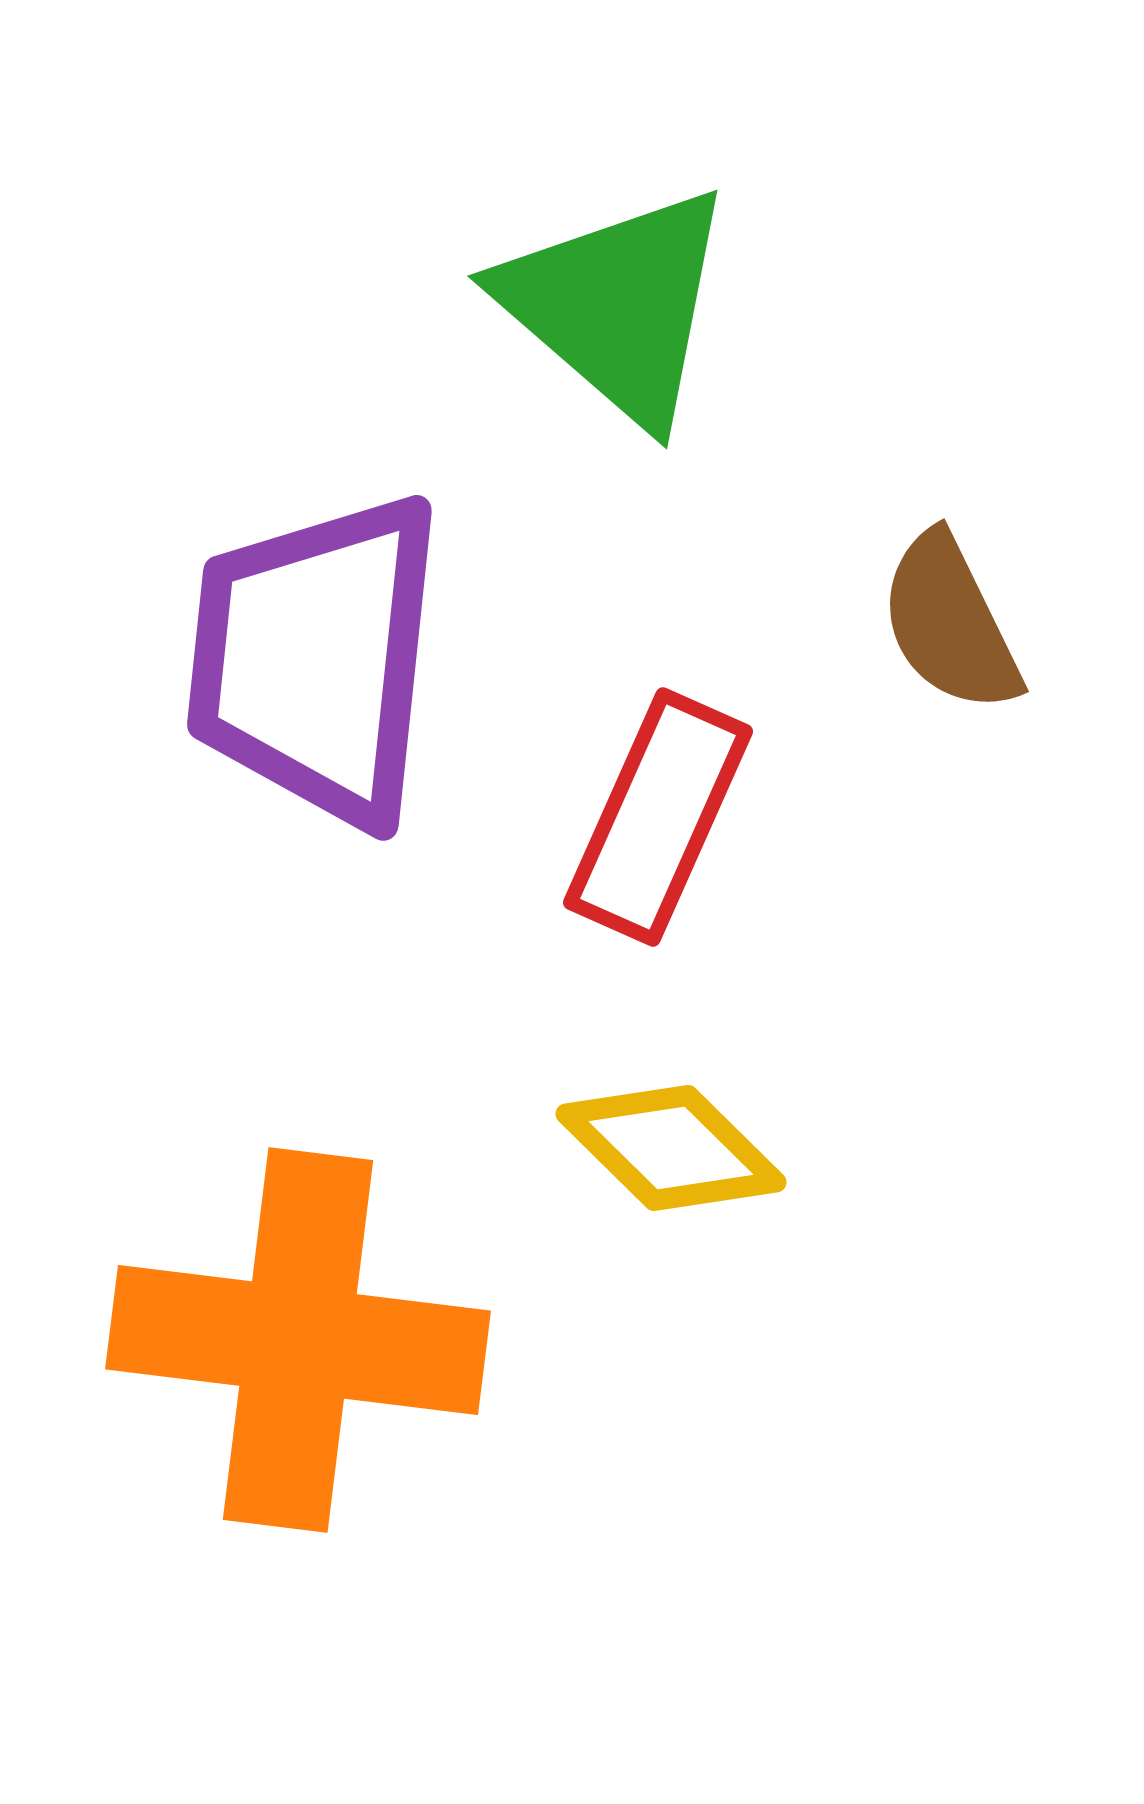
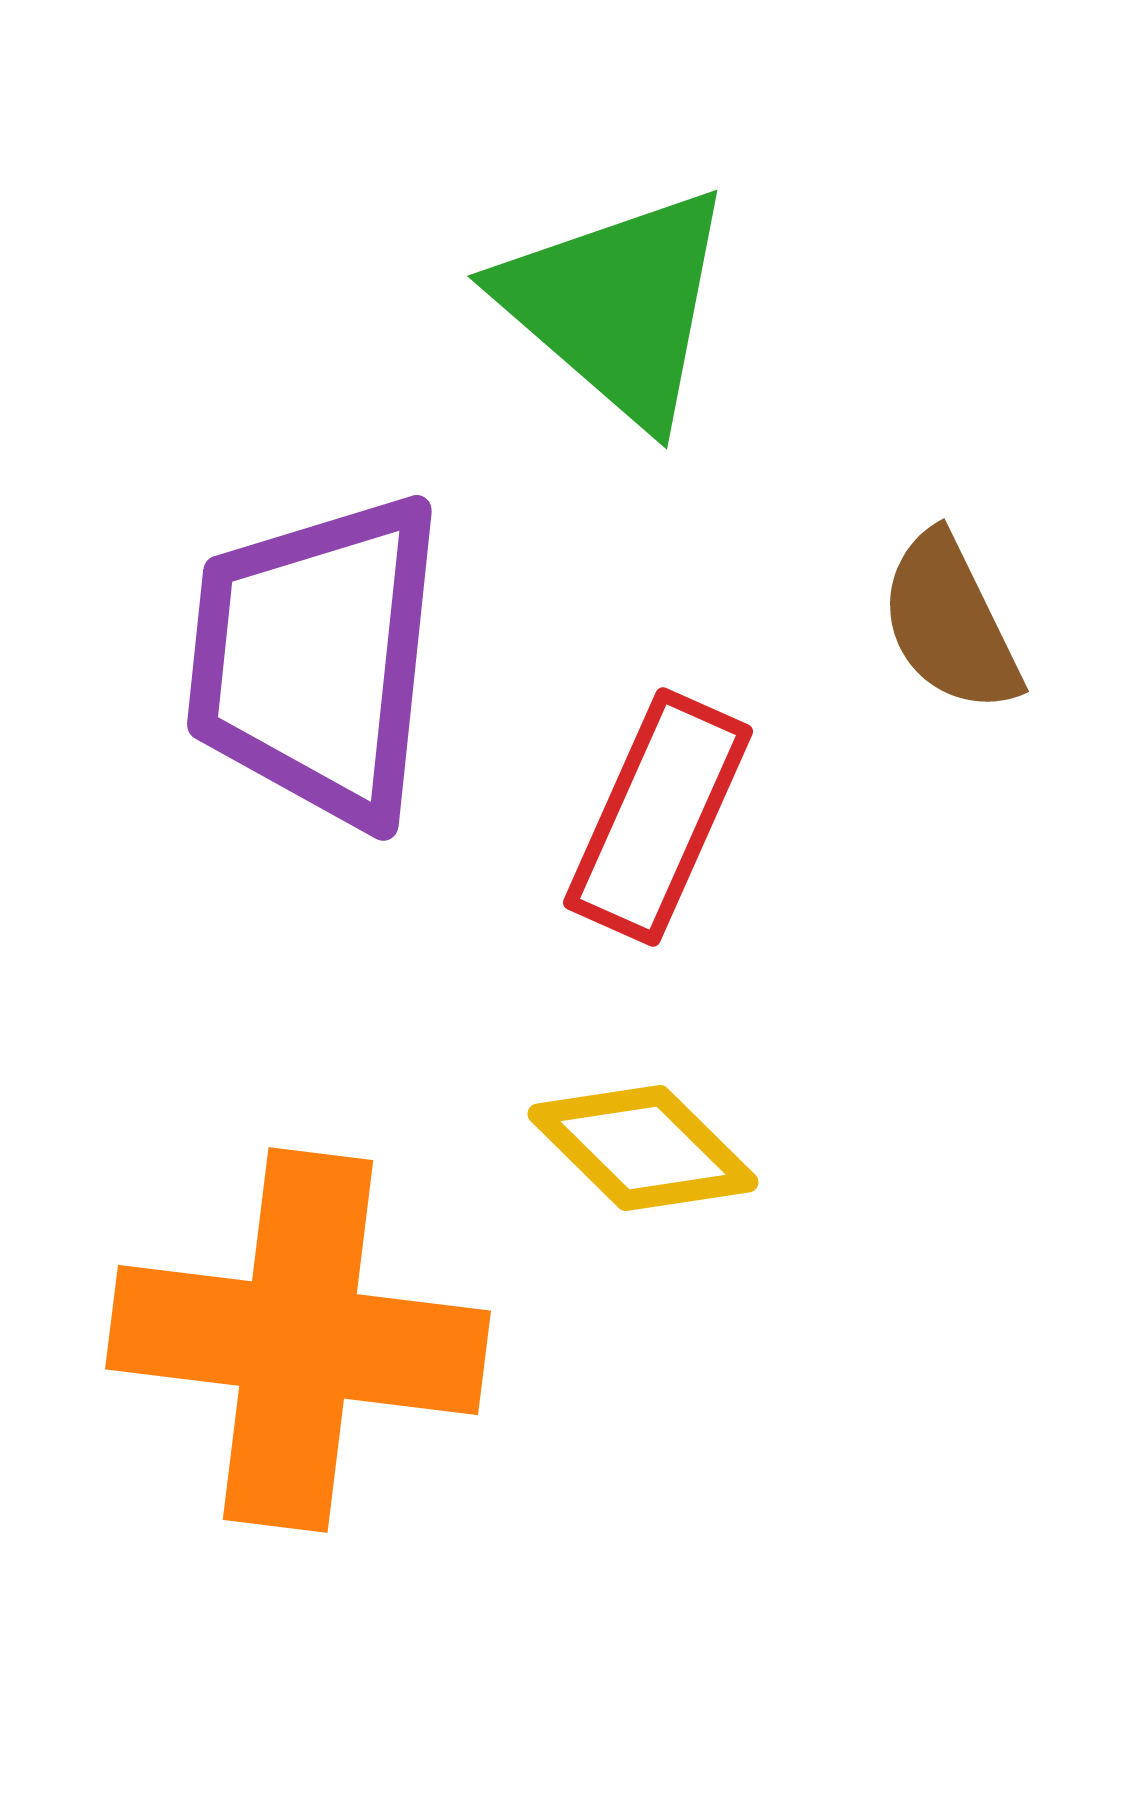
yellow diamond: moved 28 px left
